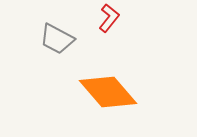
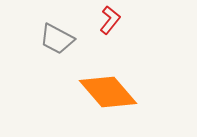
red L-shape: moved 1 px right, 2 px down
